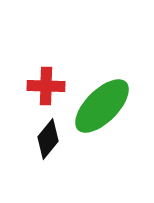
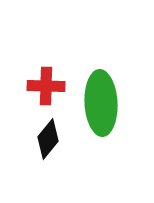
green ellipse: moved 1 px left, 3 px up; rotated 48 degrees counterclockwise
